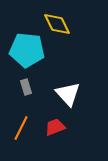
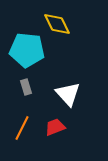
orange line: moved 1 px right
